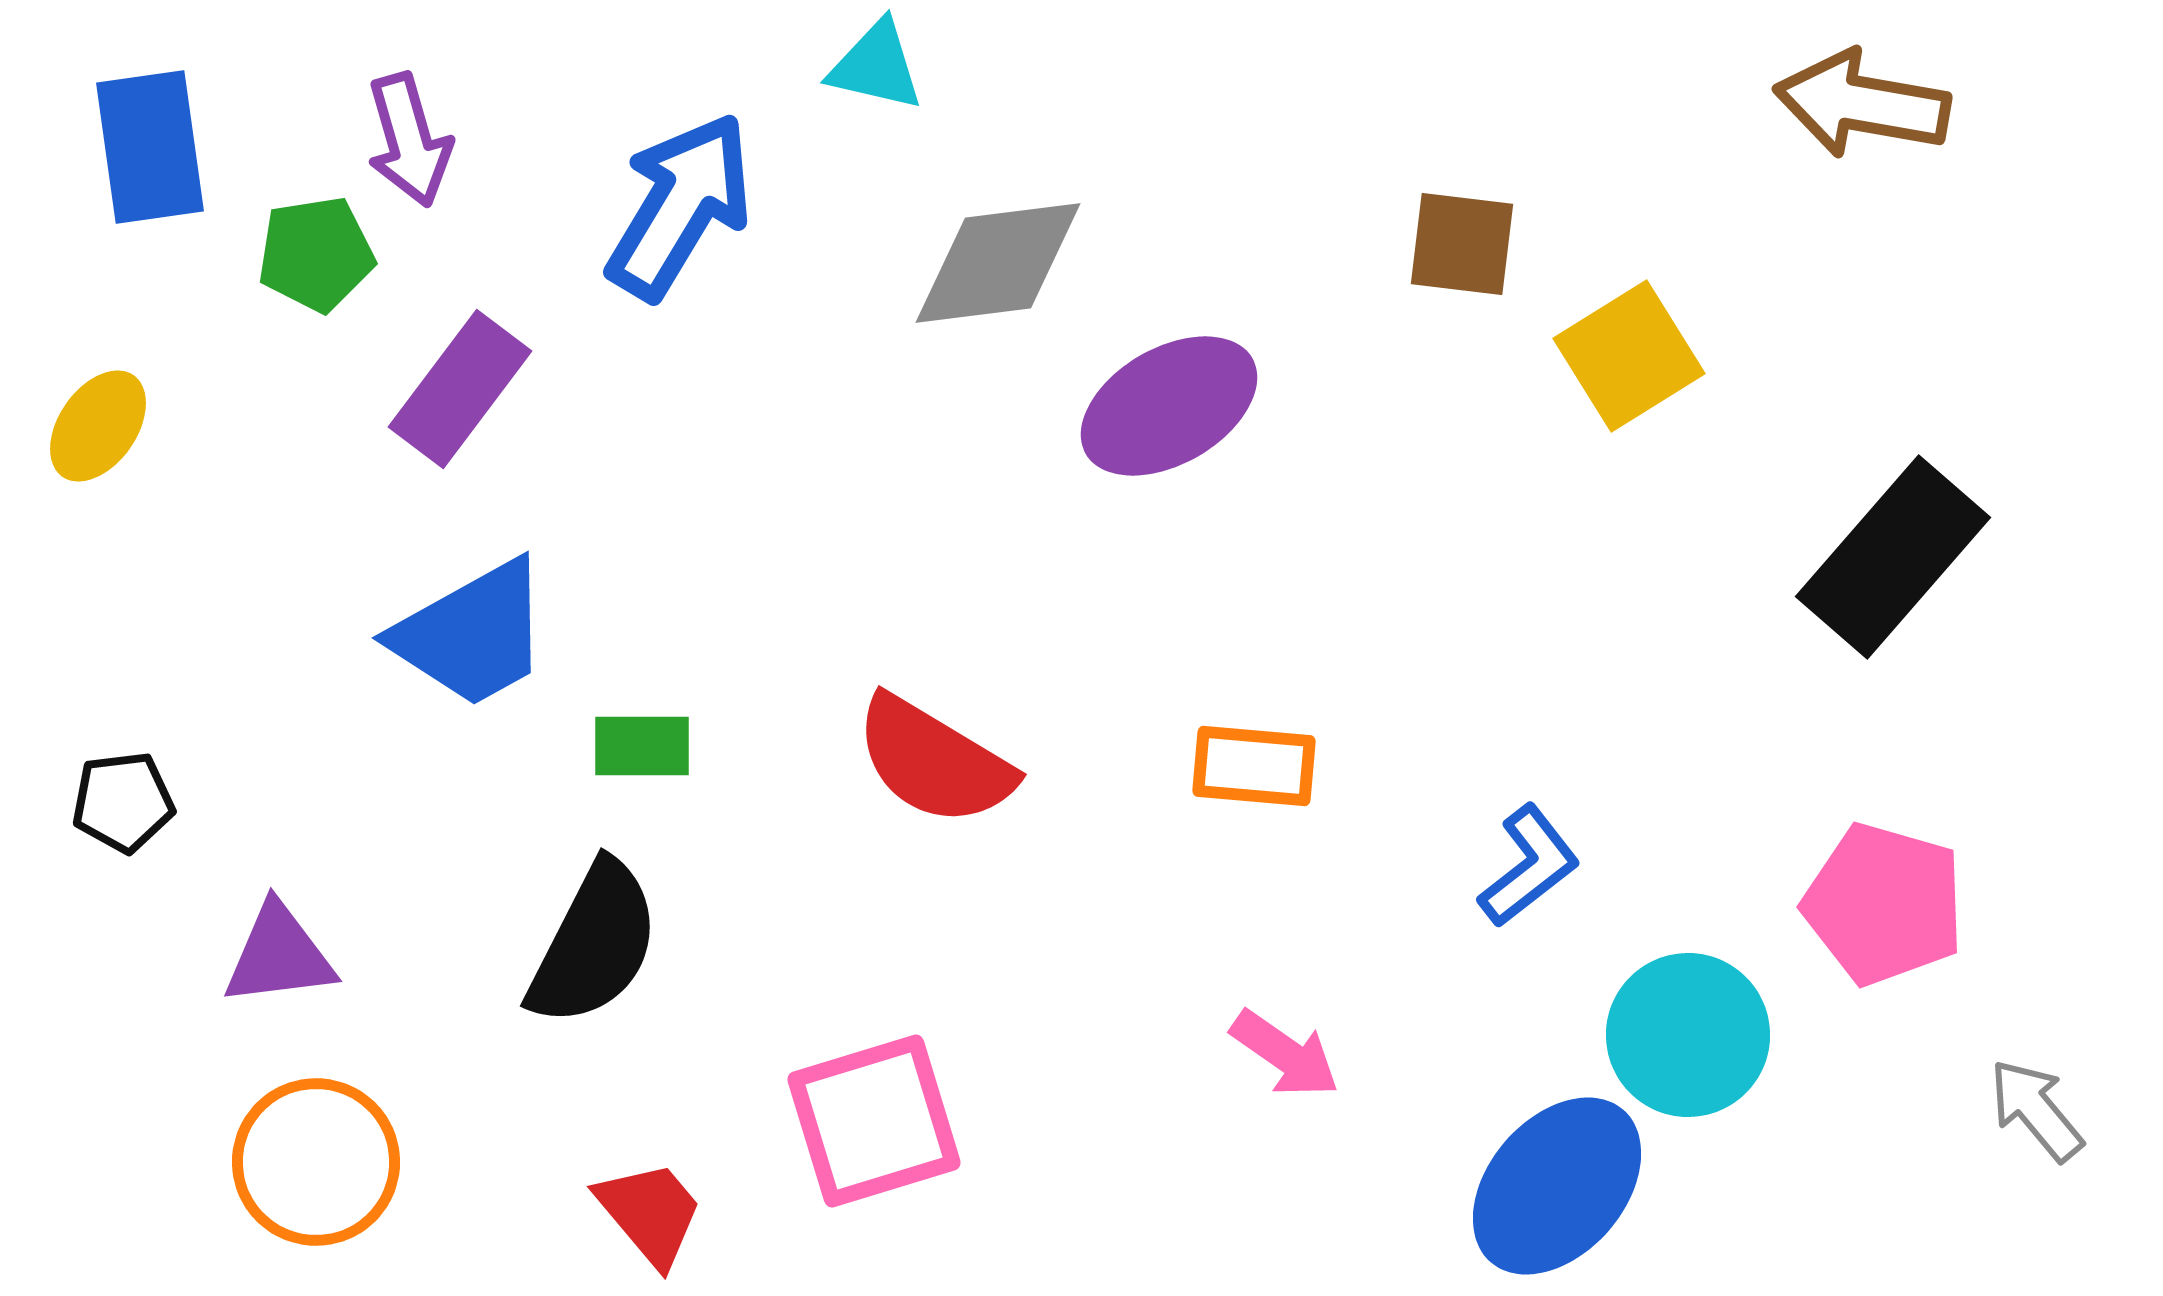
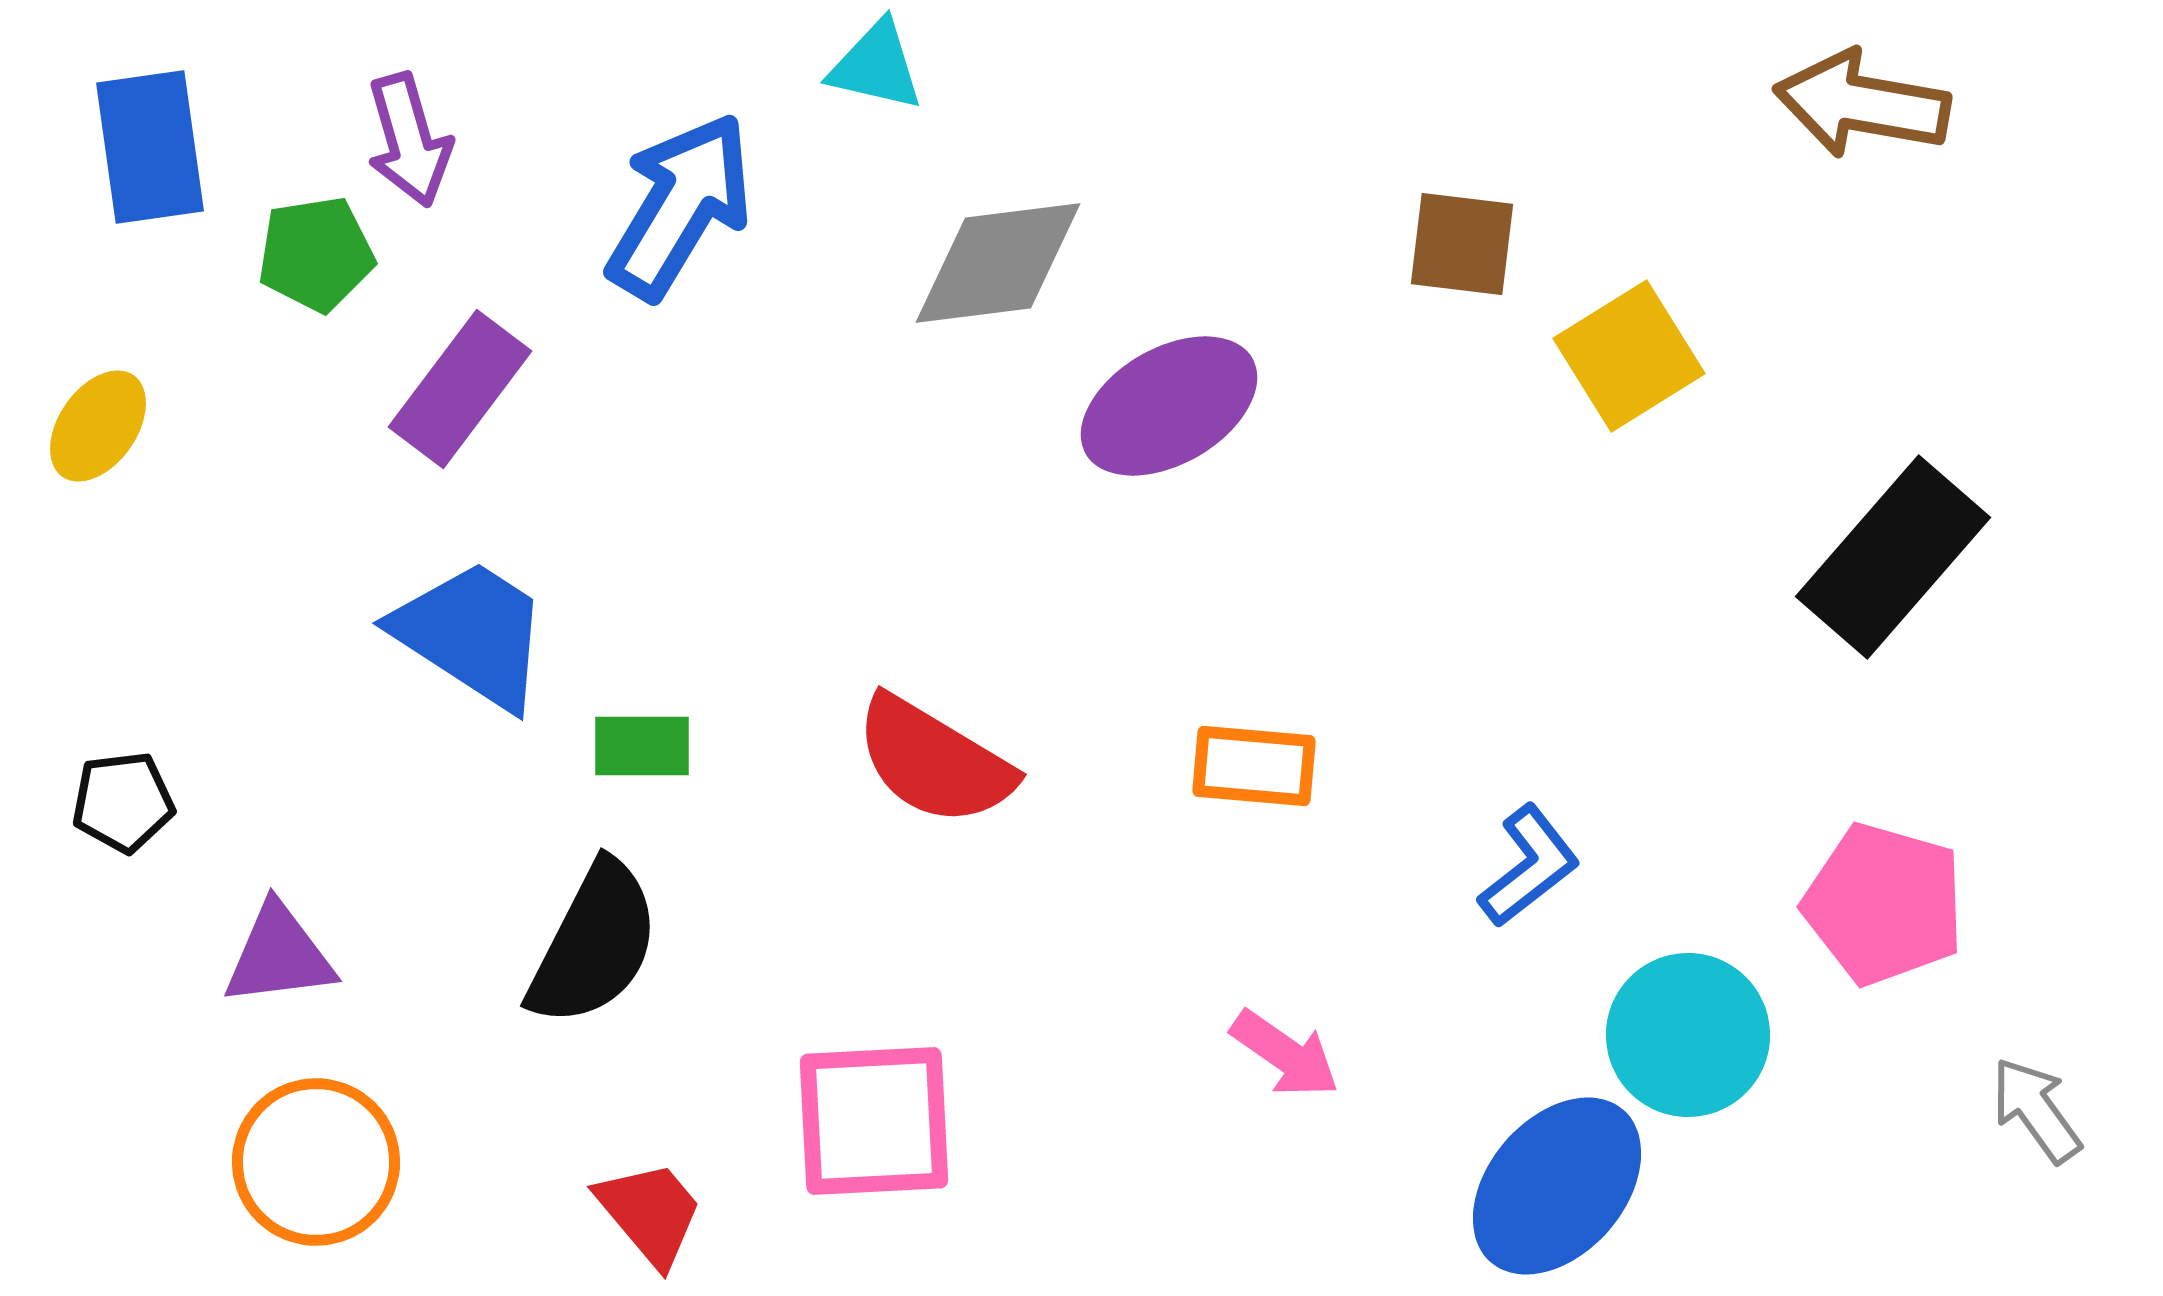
blue trapezoid: rotated 118 degrees counterclockwise
gray arrow: rotated 4 degrees clockwise
pink square: rotated 14 degrees clockwise
